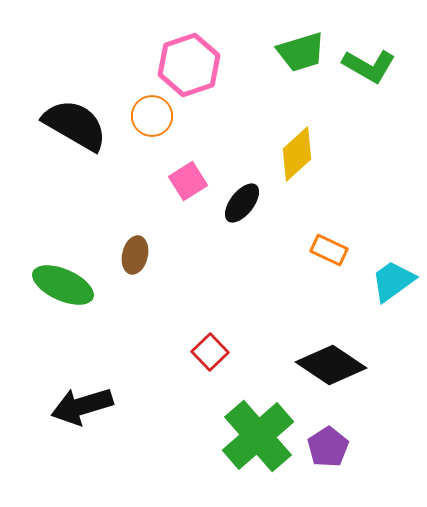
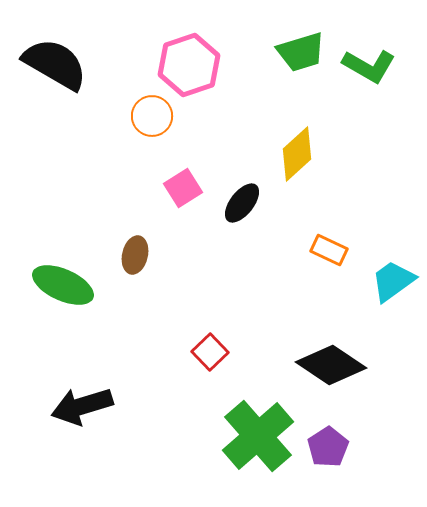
black semicircle: moved 20 px left, 61 px up
pink square: moved 5 px left, 7 px down
